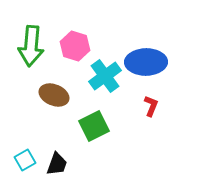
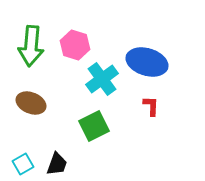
pink hexagon: moved 1 px up
blue ellipse: moved 1 px right; rotated 18 degrees clockwise
cyan cross: moved 3 px left, 3 px down
brown ellipse: moved 23 px left, 8 px down
red L-shape: rotated 20 degrees counterclockwise
cyan square: moved 2 px left, 4 px down
